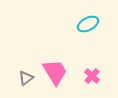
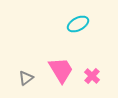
cyan ellipse: moved 10 px left
pink trapezoid: moved 6 px right, 2 px up
